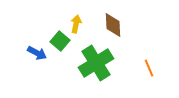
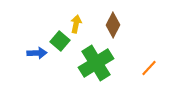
brown diamond: rotated 30 degrees clockwise
blue arrow: rotated 30 degrees counterclockwise
orange line: rotated 66 degrees clockwise
